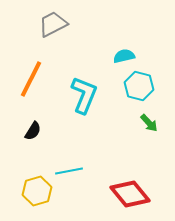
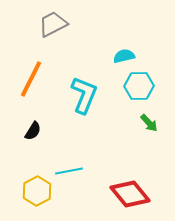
cyan hexagon: rotated 16 degrees counterclockwise
yellow hexagon: rotated 12 degrees counterclockwise
